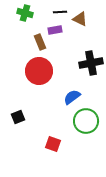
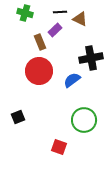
purple rectangle: rotated 32 degrees counterclockwise
black cross: moved 5 px up
blue semicircle: moved 17 px up
green circle: moved 2 px left, 1 px up
red square: moved 6 px right, 3 px down
